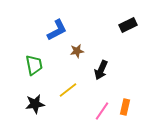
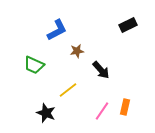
green trapezoid: rotated 125 degrees clockwise
black arrow: rotated 66 degrees counterclockwise
black star: moved 11 px right, 9 px down; rotated 30 degrees clockwise
